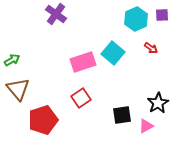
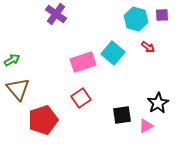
cyan hexagon: rotated 20 degrees counterclockwise
red arrow: moved 3 px left, 1 px up
